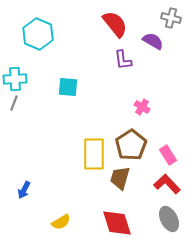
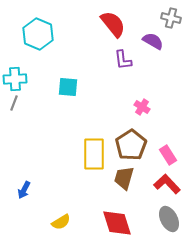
red semicircle: moved 2 px left
brown trapezoid: moved 4 px right
